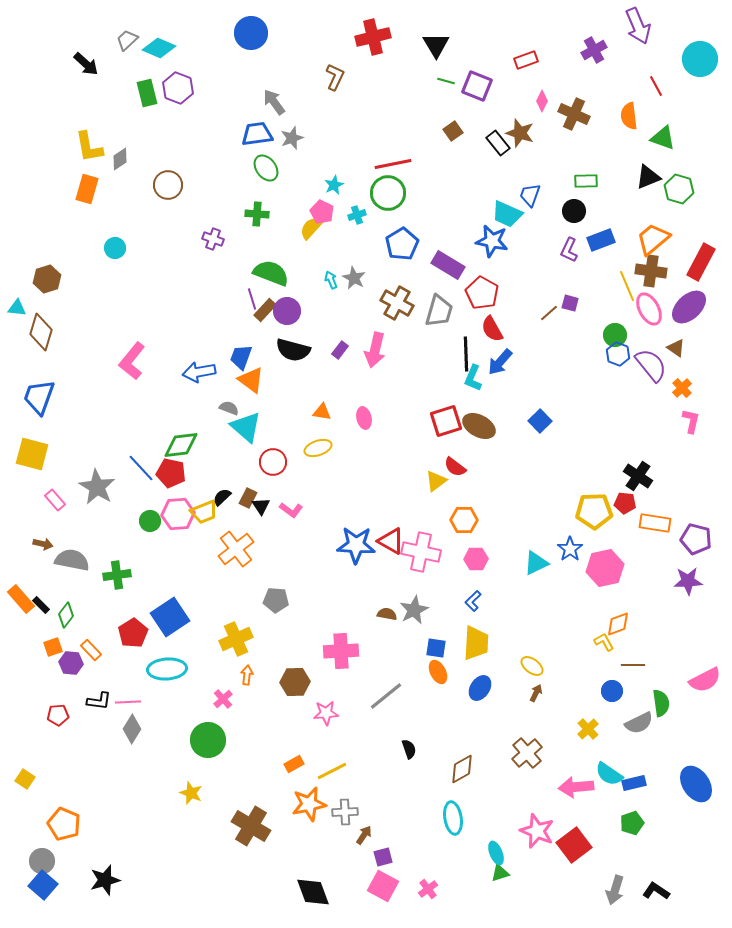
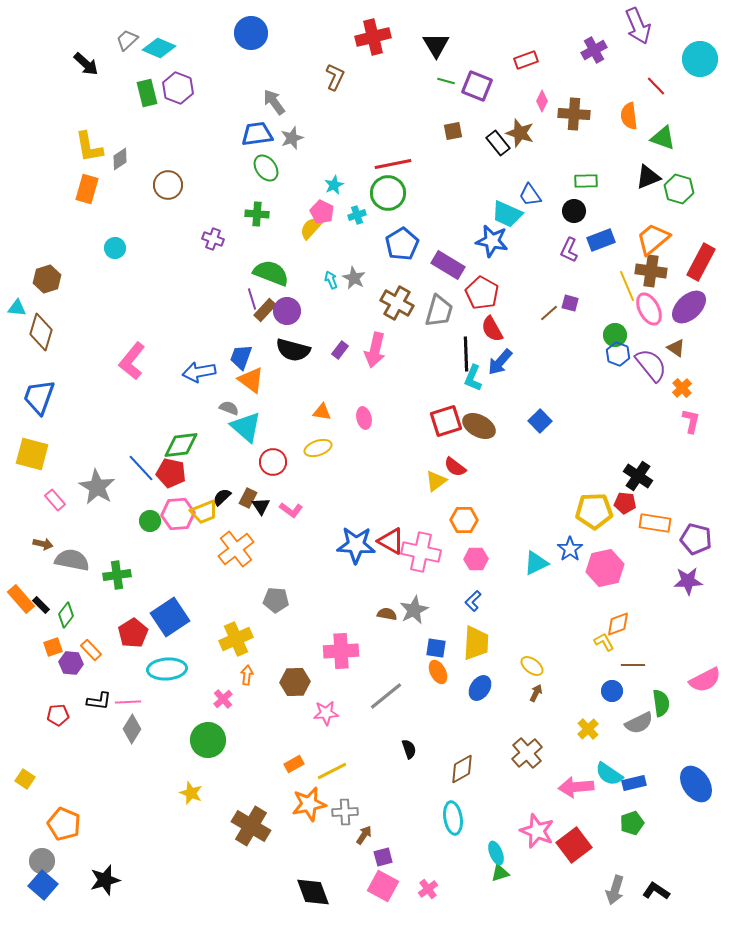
red line at (656, 86): rotated 15 degrees counterclockwise
brown cross at (574, 114): rotated 20 degrees counterclockwise
brown square at (453, 131): rotated 24 degrees clockwise
blue trapezoid at (530, 195): rotated 55 degrees counterclockwise
